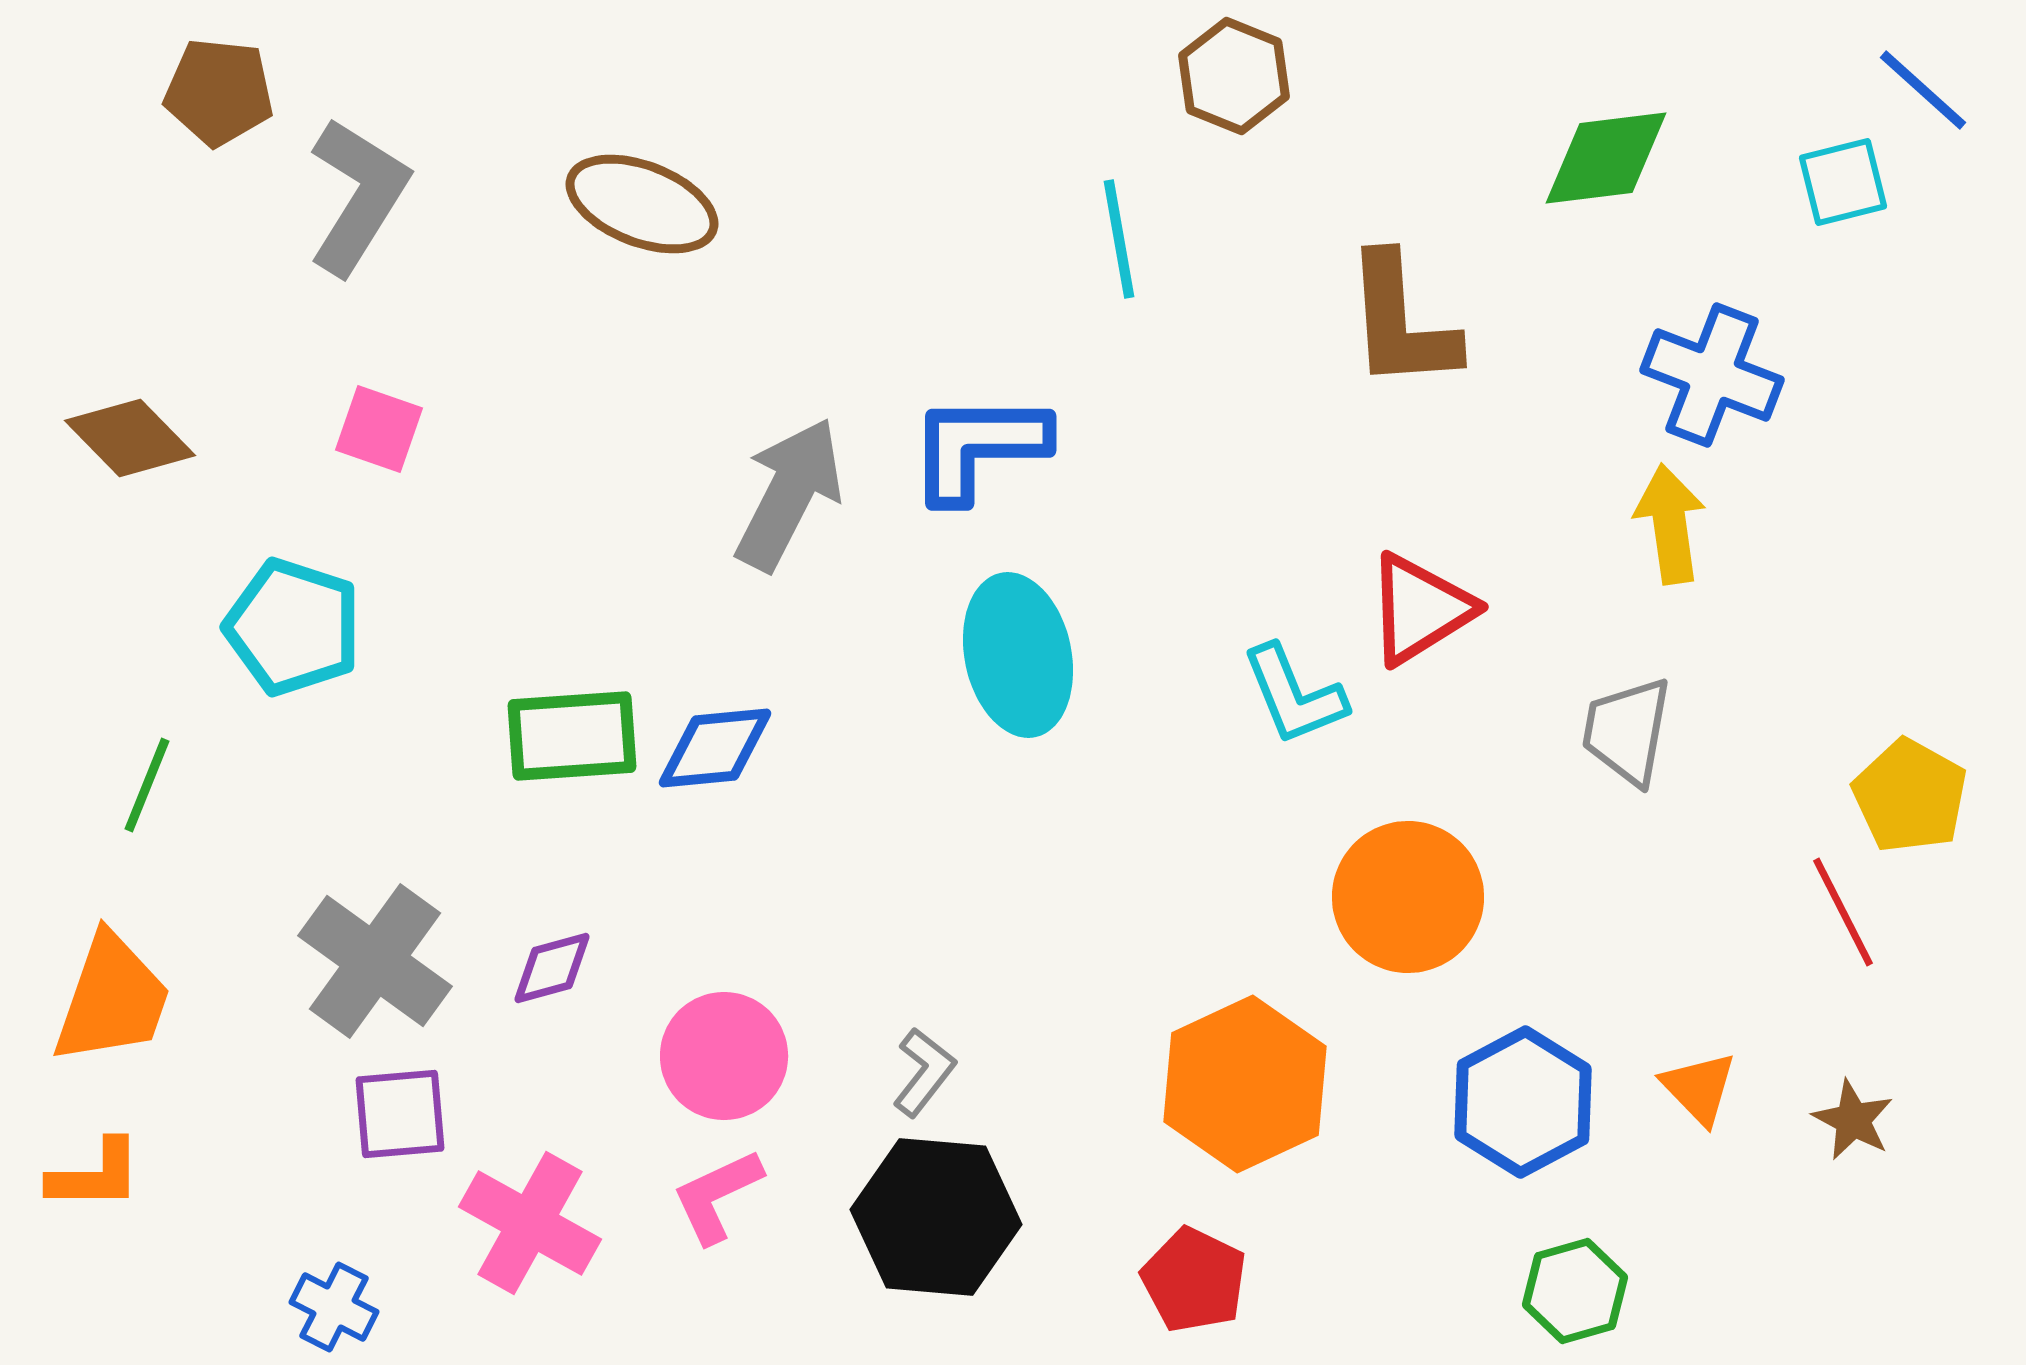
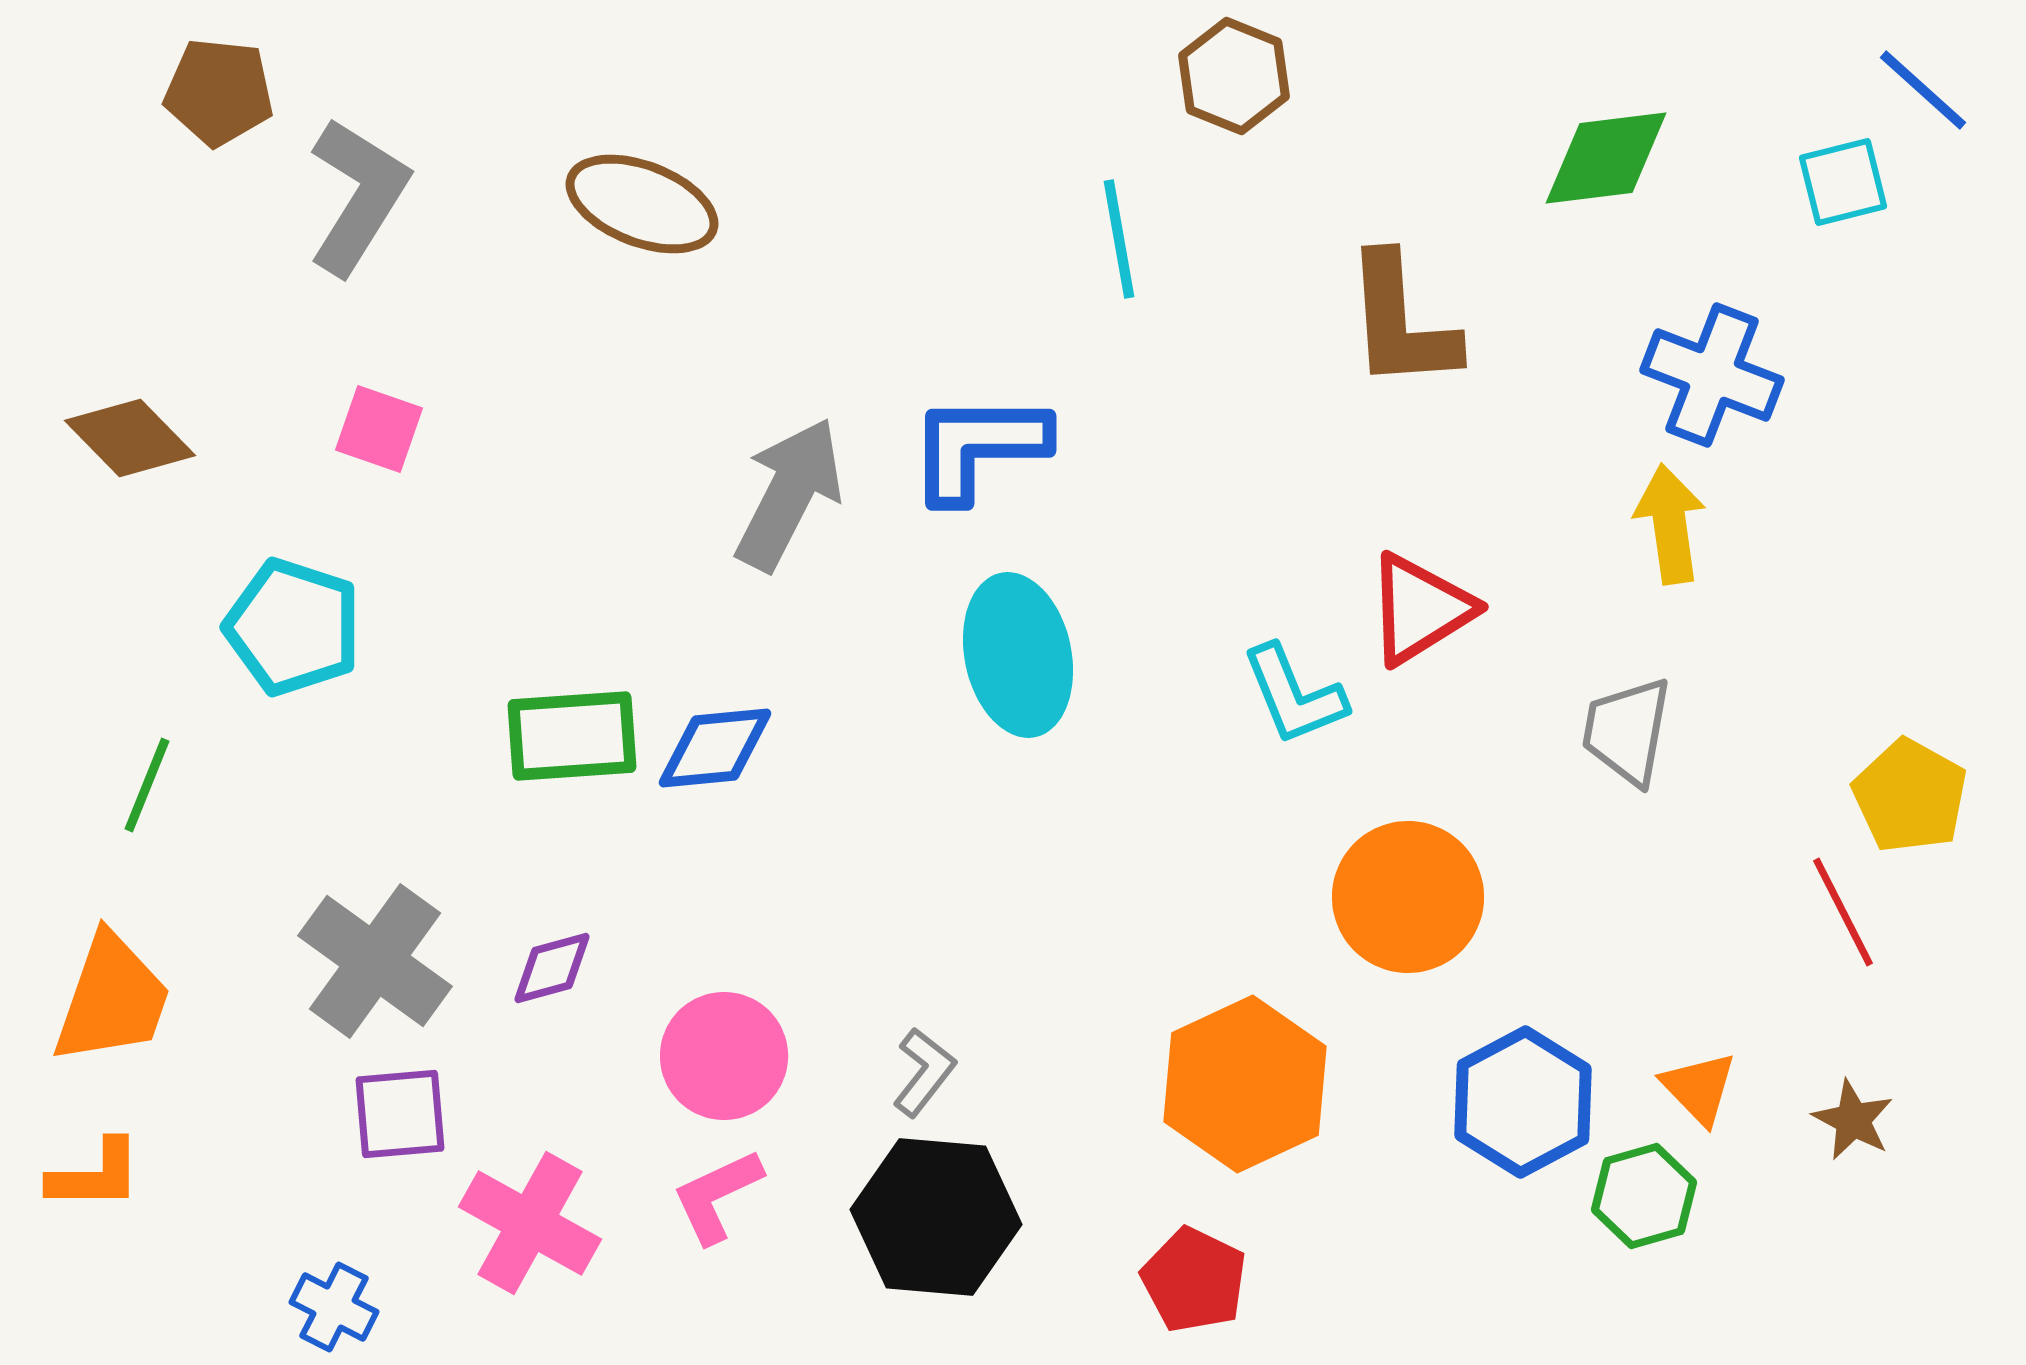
green hexagon at (1575, 1291): moved 69 px right, 95 px up
